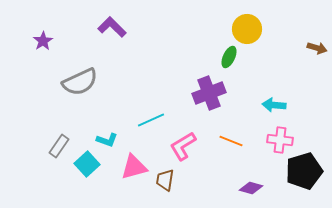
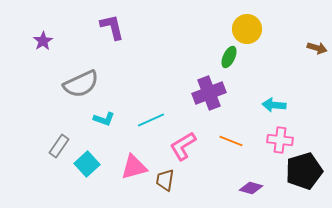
purple L-shape: rotated 32 degrees clockwise
gray semicircle: moved 1 px right, 2 px down
cyan L-shape: moved 3 px left, 21 px up
